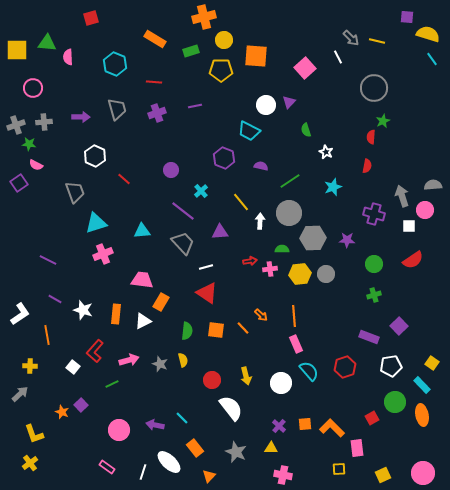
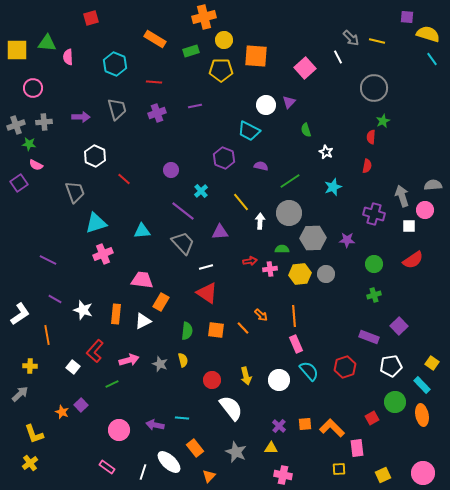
white circle at (281, 383): moved 2 px left, 3 px up
cyan line at (182, 418): rotated 40 degrees counterclockwise
